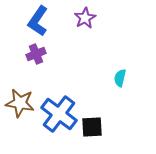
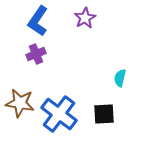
black square: moved 12 px right, 13 px up
